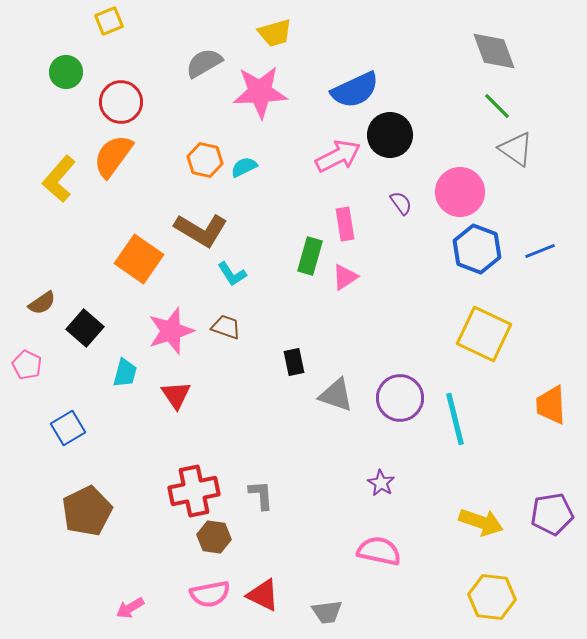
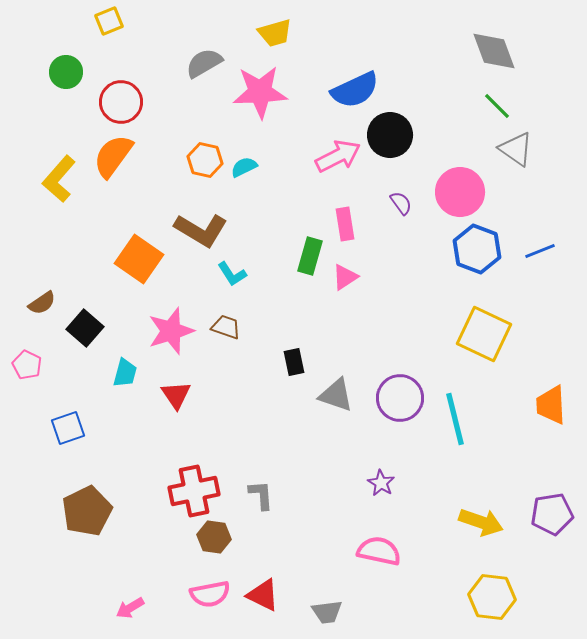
blue square at (68, 428): rotated 12 degrees clockwise
